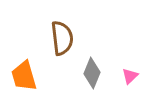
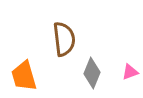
brown semicircle: moved 2 px right, 1 px down
pink triangle: moved 4 px up; rotated 24 degrees clockwise
